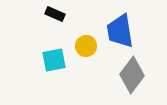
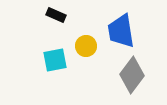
black rectangle: moved 1 px right, 1 px down
blue trapezoid: moved 1 px right
cyan square: moved 1 px right
